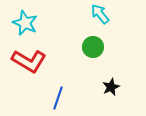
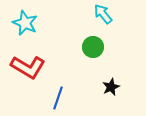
cyan arrow: moved 3 px right
red L-shape: moved 1 px left, 6 px down
